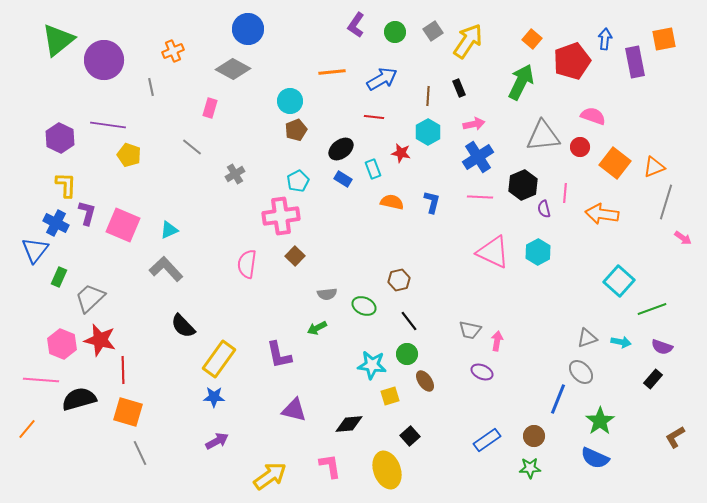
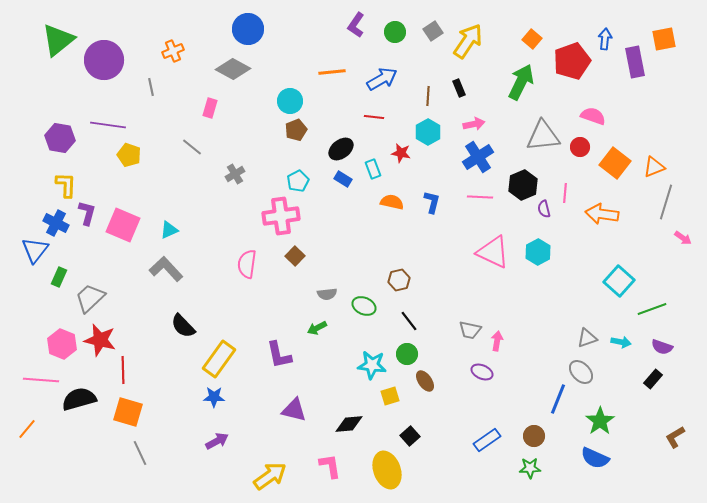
purple hexagon at (60, 138): rotated 16 degrees counterclockwise
